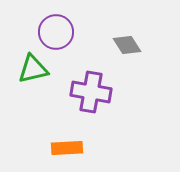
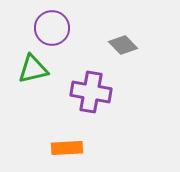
purple circle: moved 4 px left, 4 px up
gray diamond: moved 4 px left; rotated 12 degrees counterclockwise
